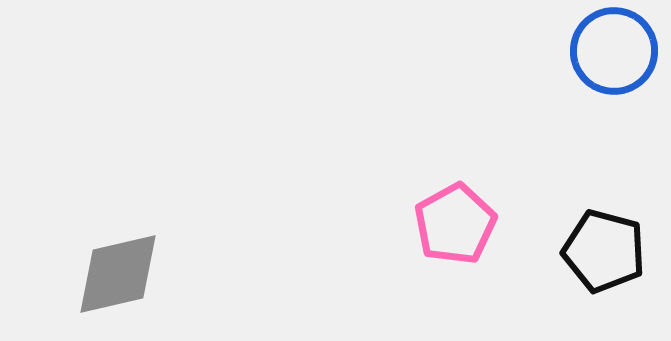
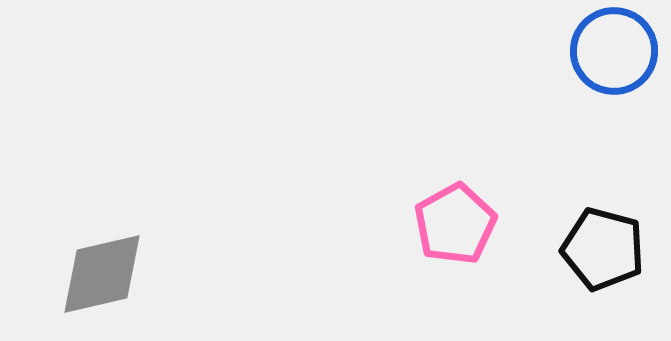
black pentagon: moved 1 px left, 2 px up
gray diamond: moved 16 px left
